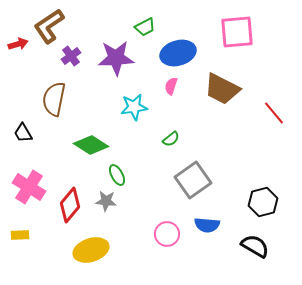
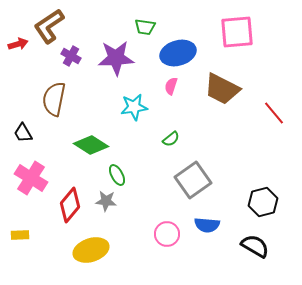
green trapezoid: rotated 35 degrees clockwise
purple cross: rotated 24 degrees counterclockwise
pink cross: moved 2 px right, 9 px up
